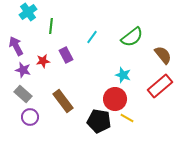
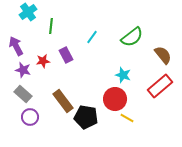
black pentagon: moved 13 px left, 4 px up
